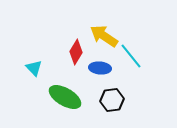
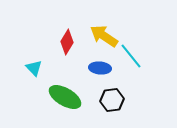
red diamond: moved 9 px left, 10 px up
